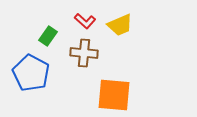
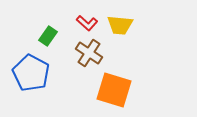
red L-shape: moved 2 px right, 2 px down
yellow trapezoid: rotated 28 degrees clockwise
brown cross: moved 5 px right; rotated 28 degrees clockwise
orange square: moved 5 px up; rotated 12 degrees clockwise
